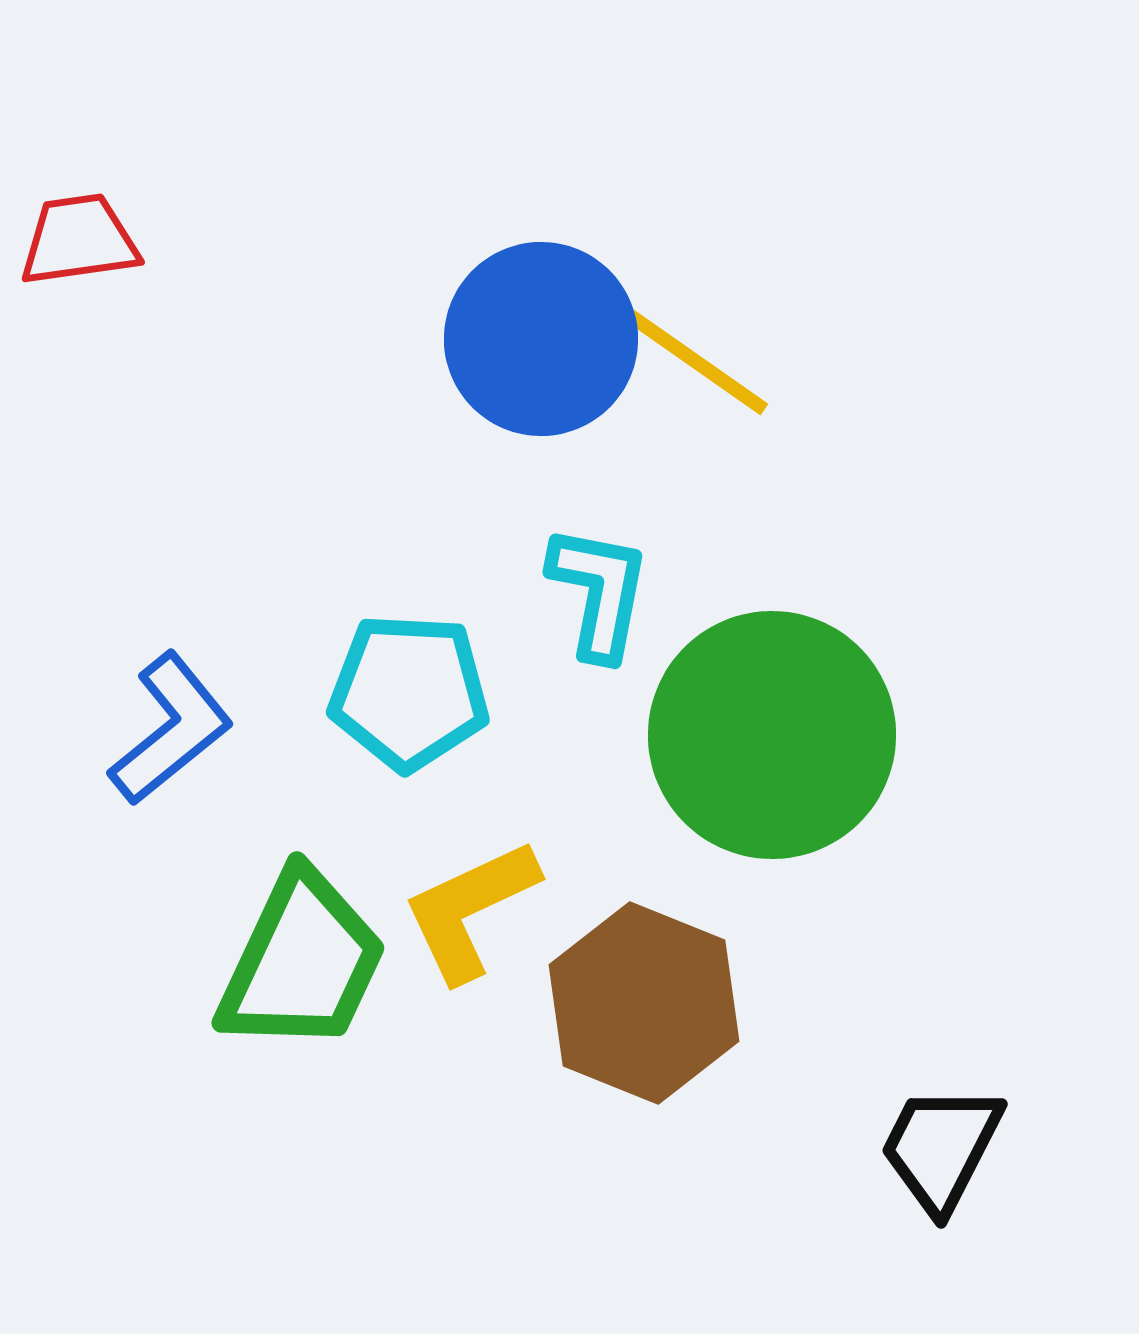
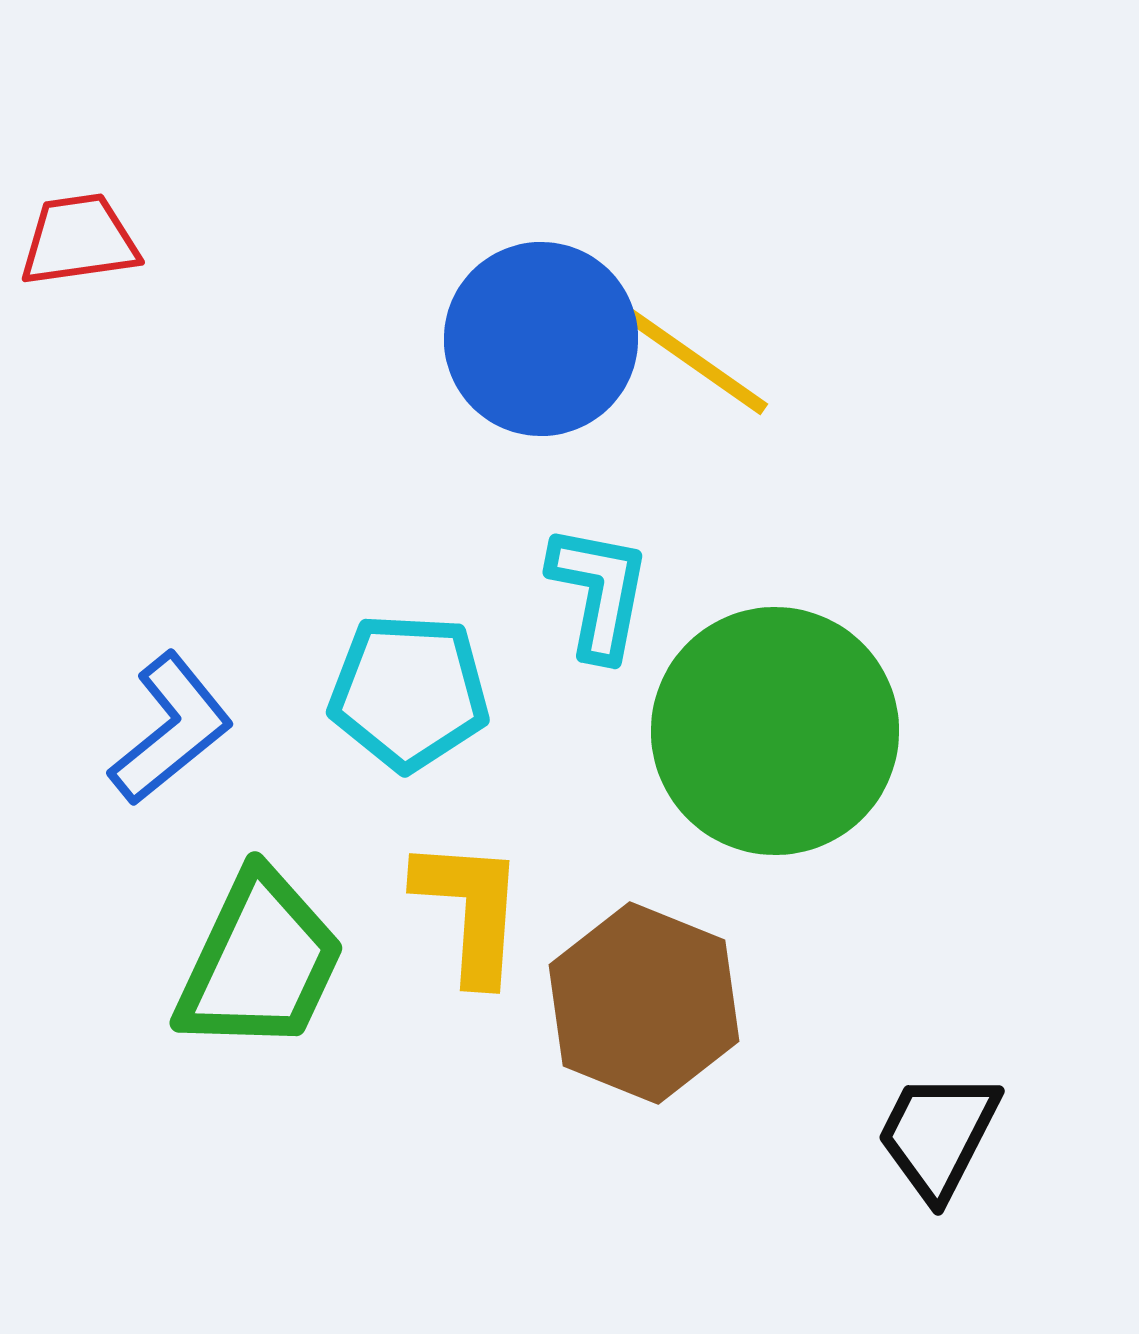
green circle: moved 3 px right, 4 px up
yellow L-shape: rotated 119 degrees clockwise
green trapezoid: moved 42 px left
black trapezoid: moved 3 px left, 13 px up
